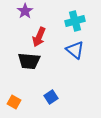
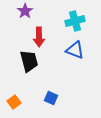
red arrow: rotated 24 degrees counterclockwise
blue triangle: rotated 18 degrees counterclockwise
black trapezoid: rotated 110 degrees counterclockwise
blue square: moved 1 px down; rotated 32 degrees counterclockwise
orange square: rotated 24 degrees clockwise
